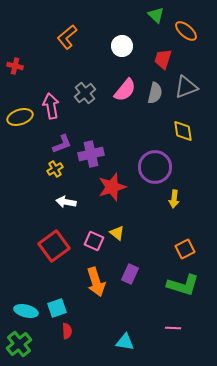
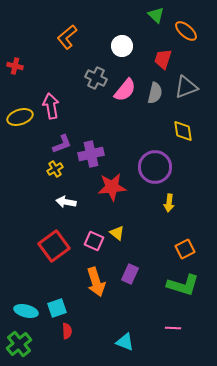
gray cross: moved 11 px right, 15 px up; rotated 25 degrees counterclockwise
red star: rotated 12 degrees clockwise
yellow arrow: moved 5 px left, 4 px down
cyan triangle: rotated 12 degrees clockwise
